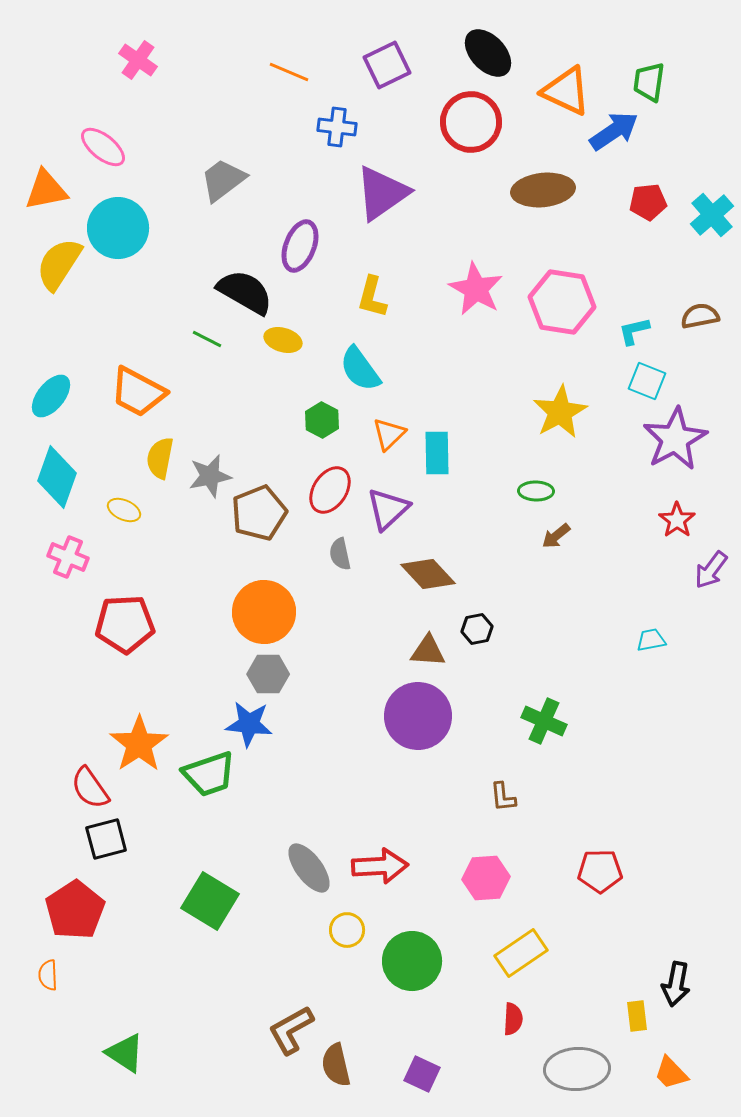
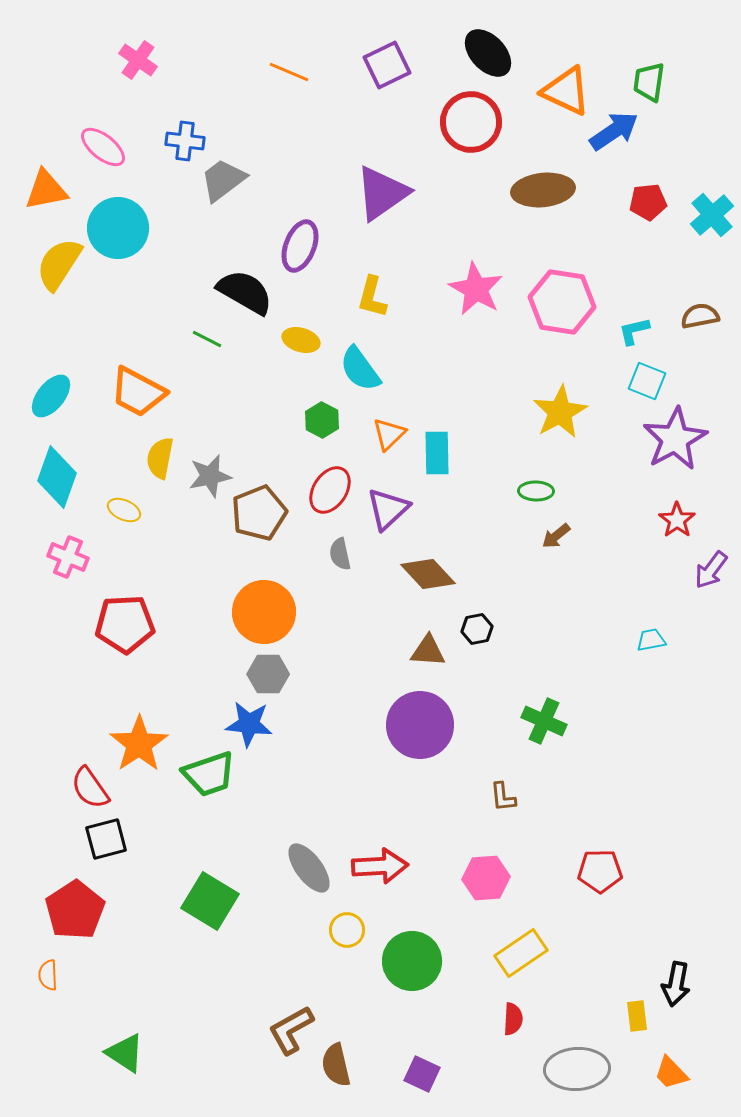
blue cross at (337, 127): moved 152 px left, 14 px down
yellow ellipse at (283, 340): moved 18 px right
purple circle at (418, 716): moved 2 px right, 9 px down
